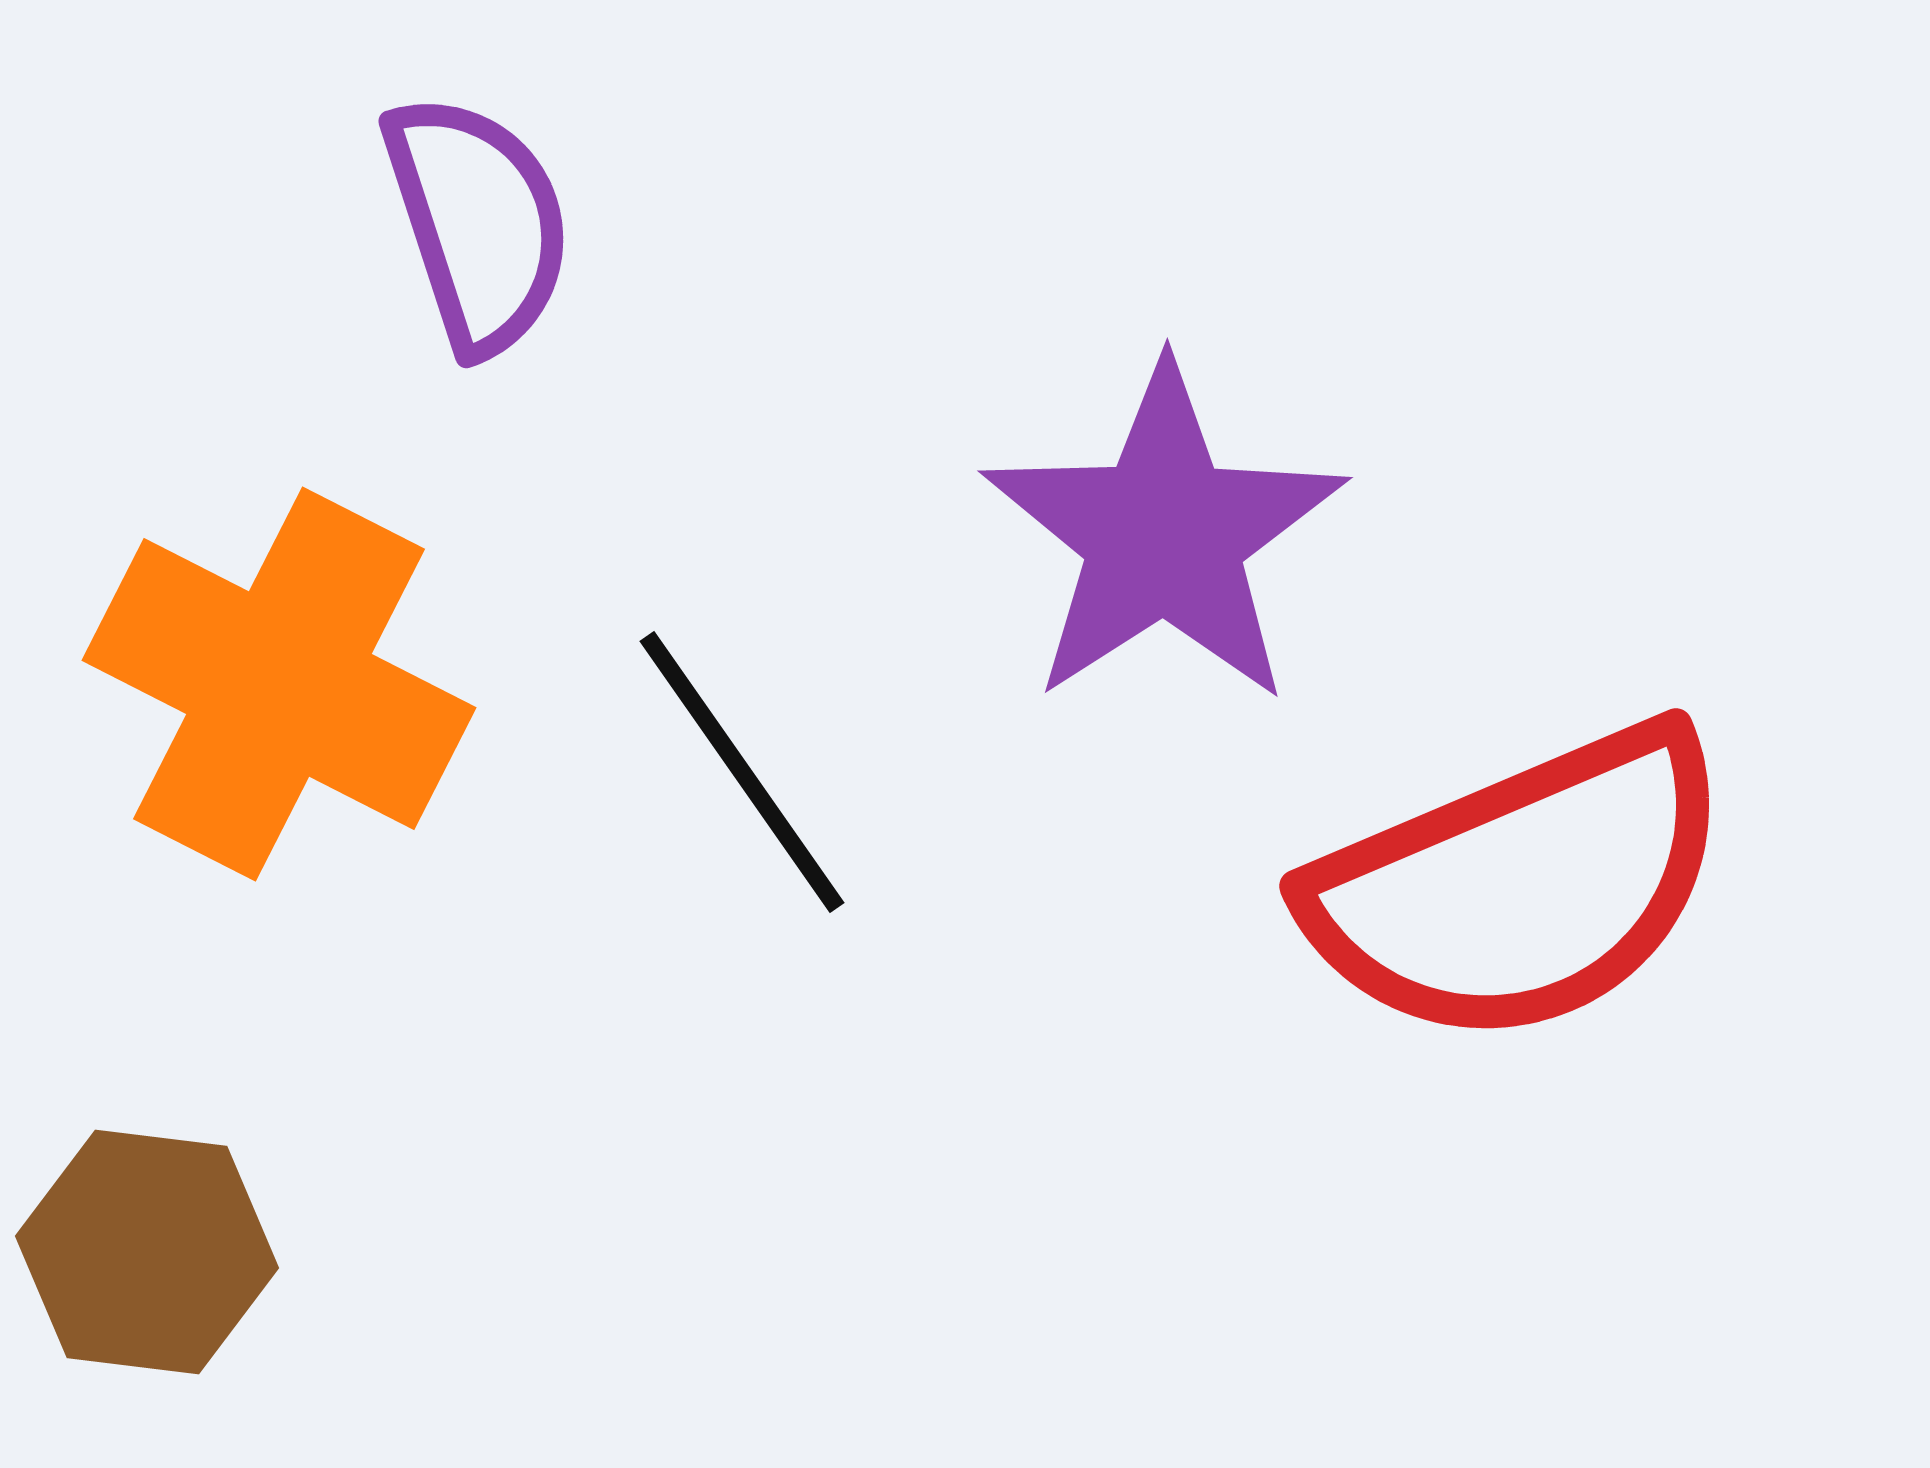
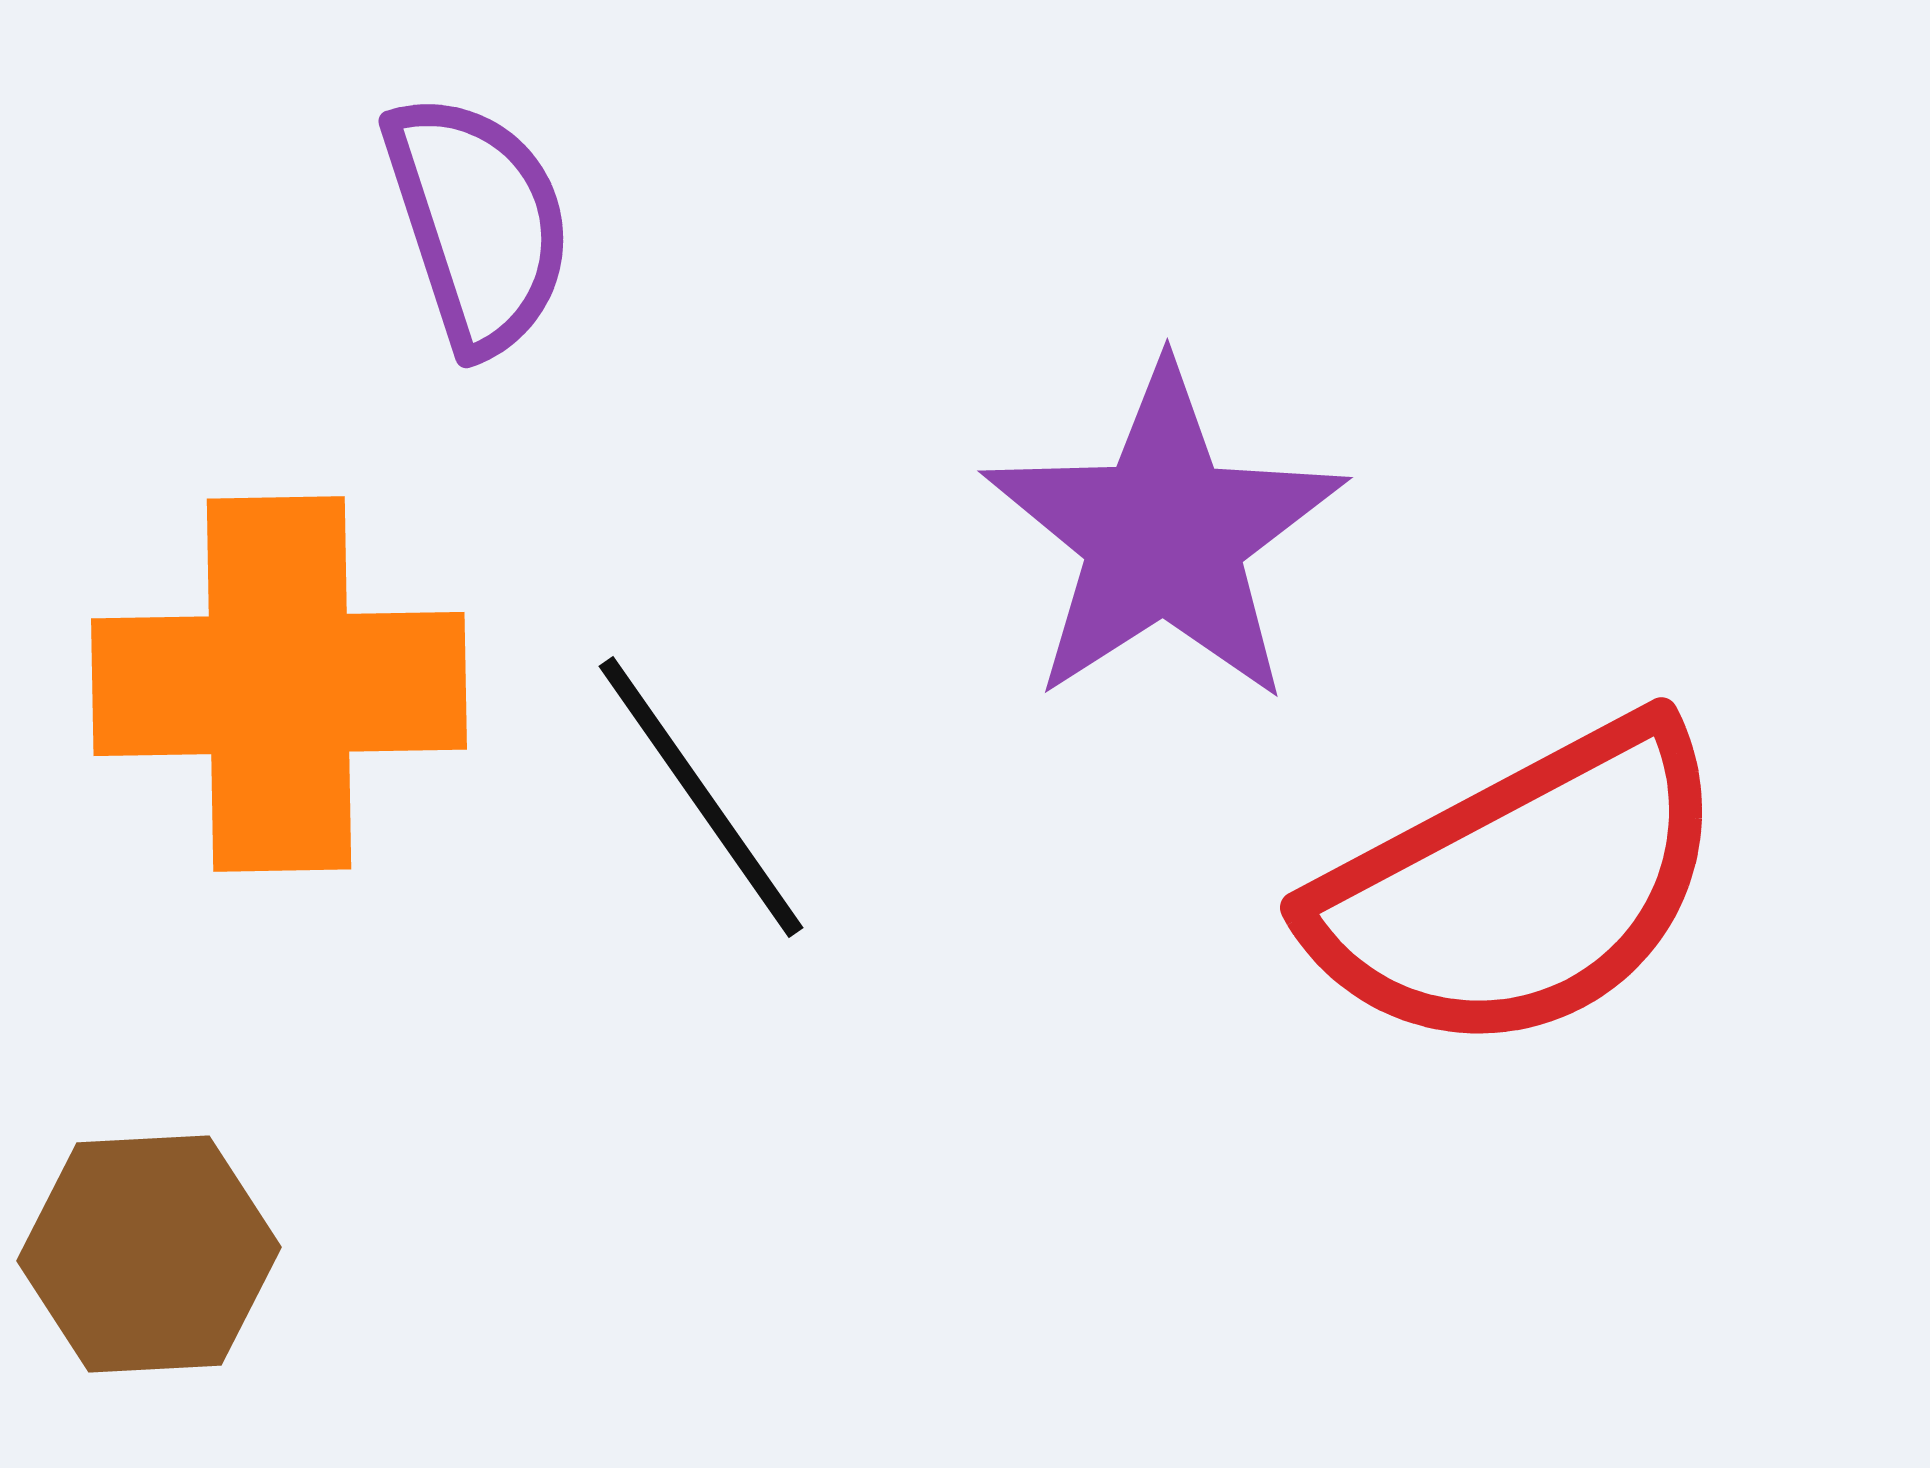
orange cross: rotated 28 degrees counterclockwise
black line: moved 41 px left, 25 px down
red semicircle: moved 2 px down; rotated 5 degrees counterclockwise
brown hexagon: moved 2 px right, 2 px down; rotated 10 degrees counterclockwise
